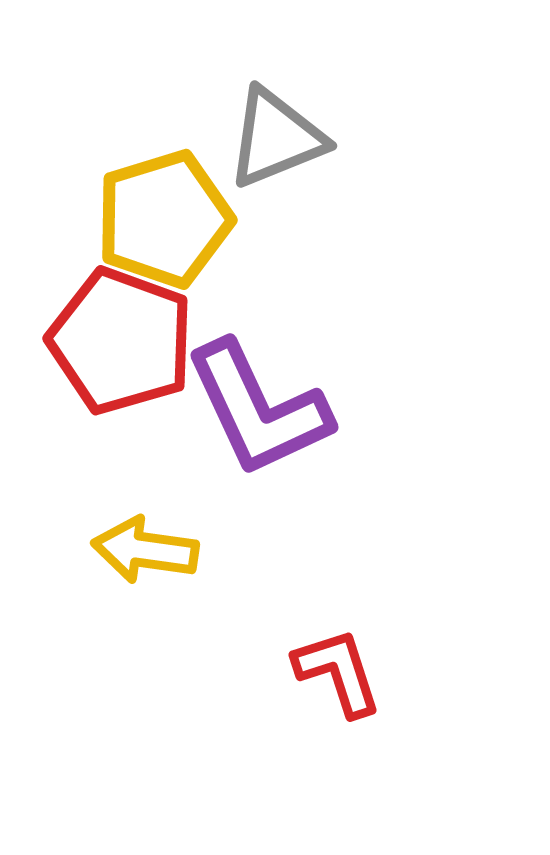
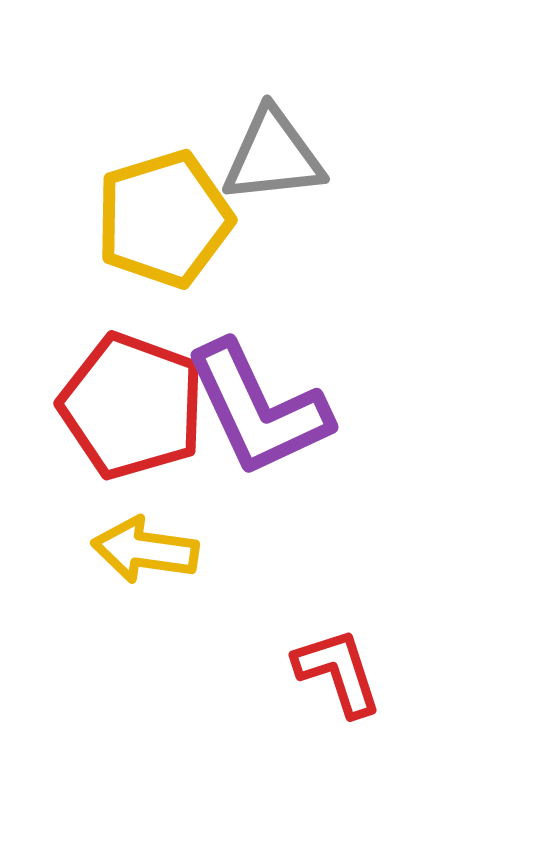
gray triangle: moved 3 px left, 18 px down; rotated 16 degrees clockwise
red pentagon: moved 11 px right, 65 px down
